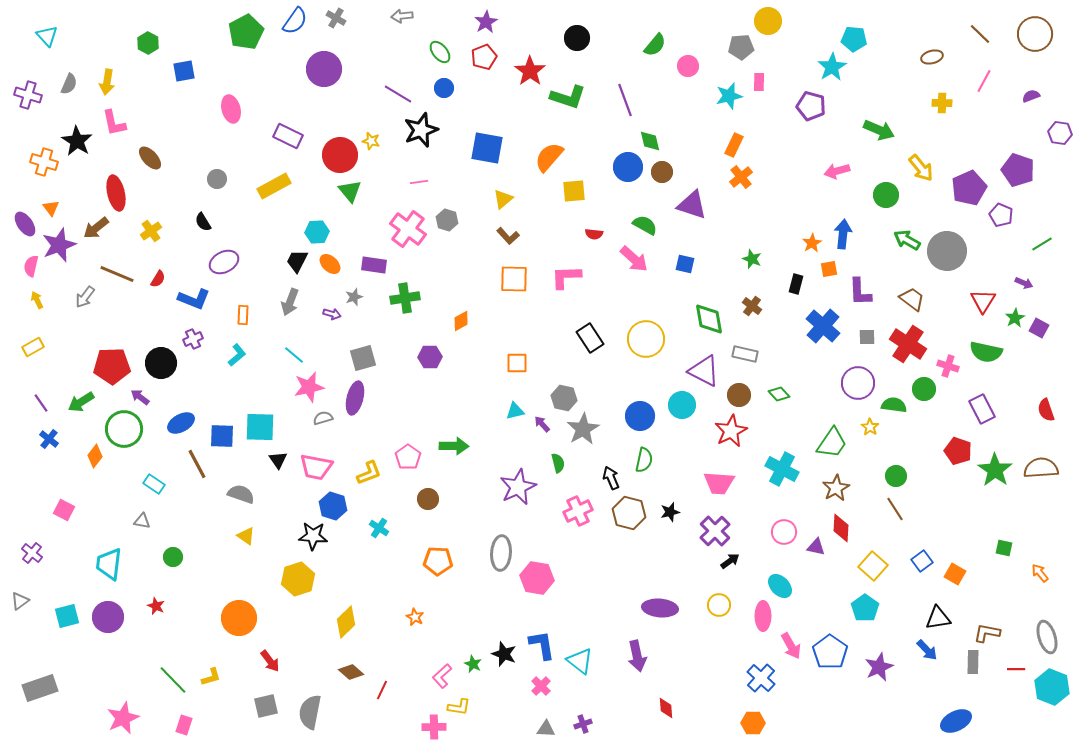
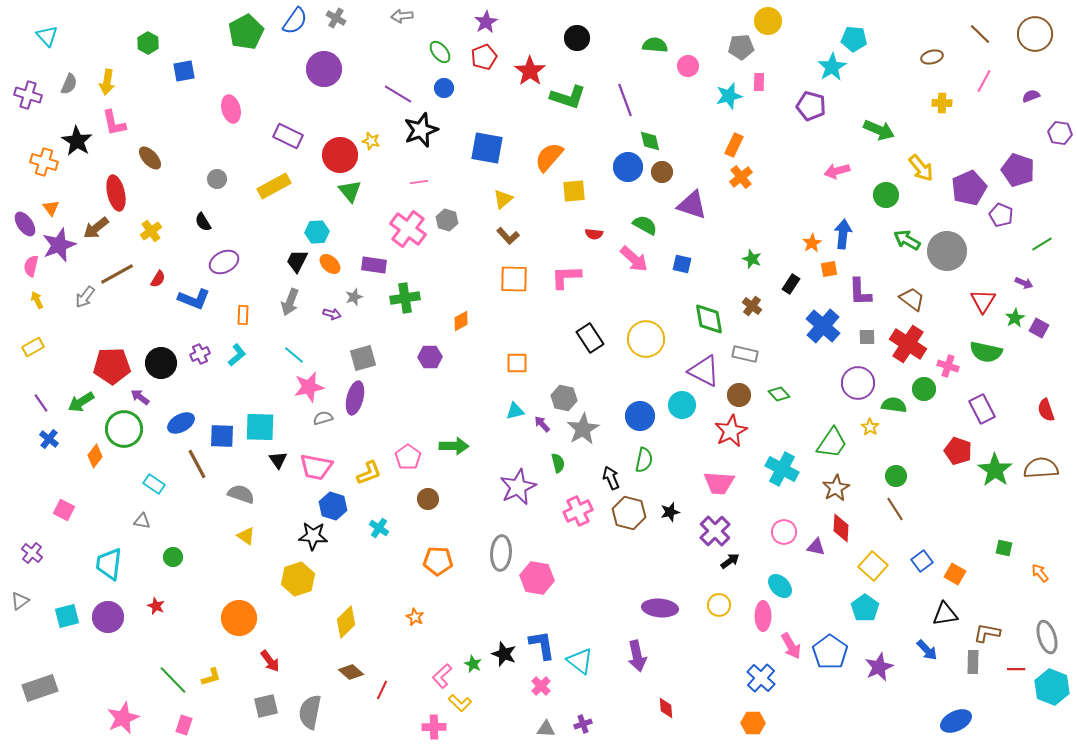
green semicircle at (655, 45): rotated 125 degrees counterclockwise
blue square at (685, 264): moved 3 px left
brown line at (117, 274): rotated 52 degrees counterclockwise
black rectangle at (796, 284): moved 5 px left; rotated 18 degrees clockwise
purple cross at (193, 339): moved 7 px right, 15 px down
black triangle at (938, 618): moved 7 px right, 4 px up
yellow L-shape at (459, 707): moved 1 px right, 4 px up; rotated 35 degrees clockwise
